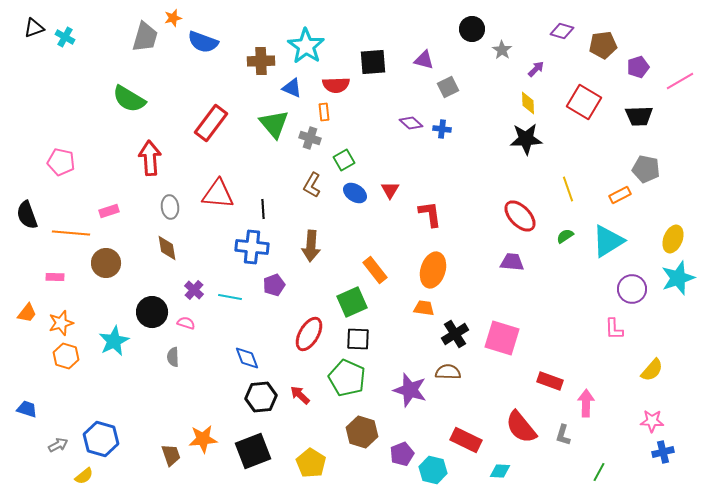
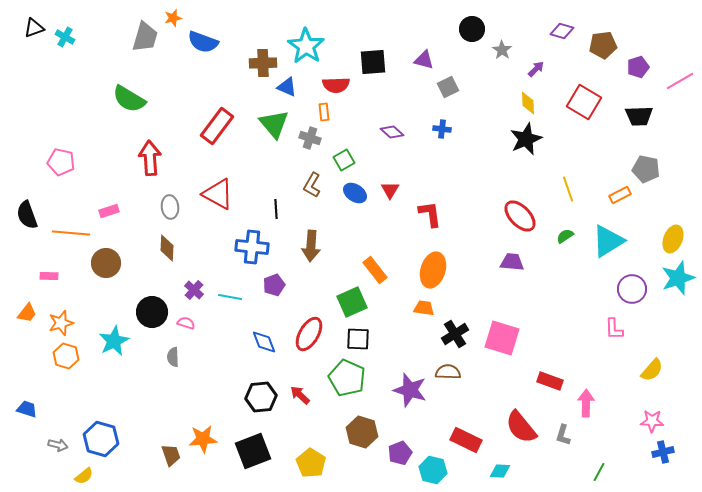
brown cross at (261, 61): moved 2 px right, 2 px down
blue triangle at (292, 88): moved 5 px left, 1 px up
red rectangle at (211, 123): moved 6 px right, 3 px down
purple diamond at (411, 123): moved 19 px left, 9 px down
black star at (526, 139): rotated 20 degrees counterclockwise
red triangle at (218, 194): rotated 24 degrees clockwise
black line at (263, 209): moved 13 px right
brown diamond at (167, 248): rotated 12 degrees clockwise
pink rectangle at (55, 277): moved 6 px left, 1 px up
blue diamond at (247, 358): moved 17 px right, 16 px up
gray arrow at (58, 445): rotated 42 degrees clockwise
purple pentagon at (402, 454): moved 2 px left, 1 px up
